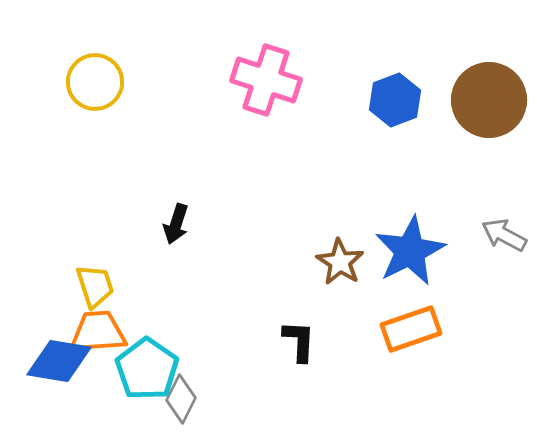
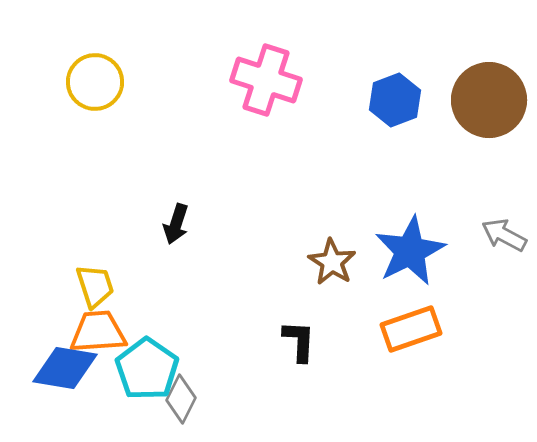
brown star: moved 8 px left
blue diamond: moved 6 px right, 7 px down
